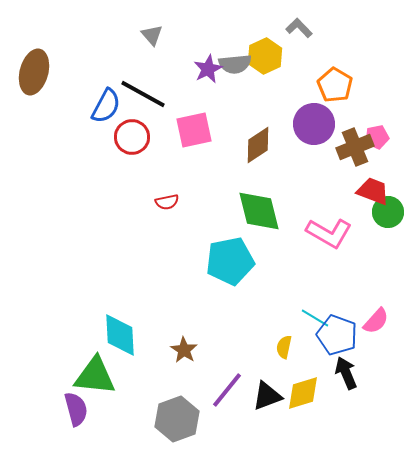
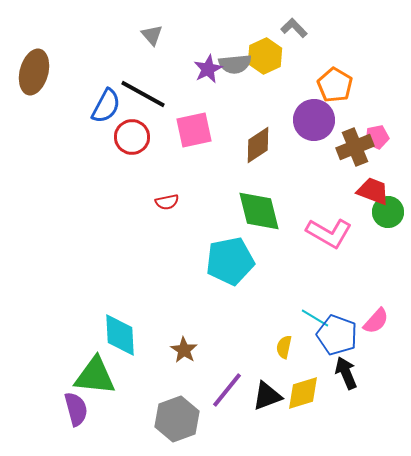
gray L-shape: moved 5 px left
purple circle: moved 4 px up
